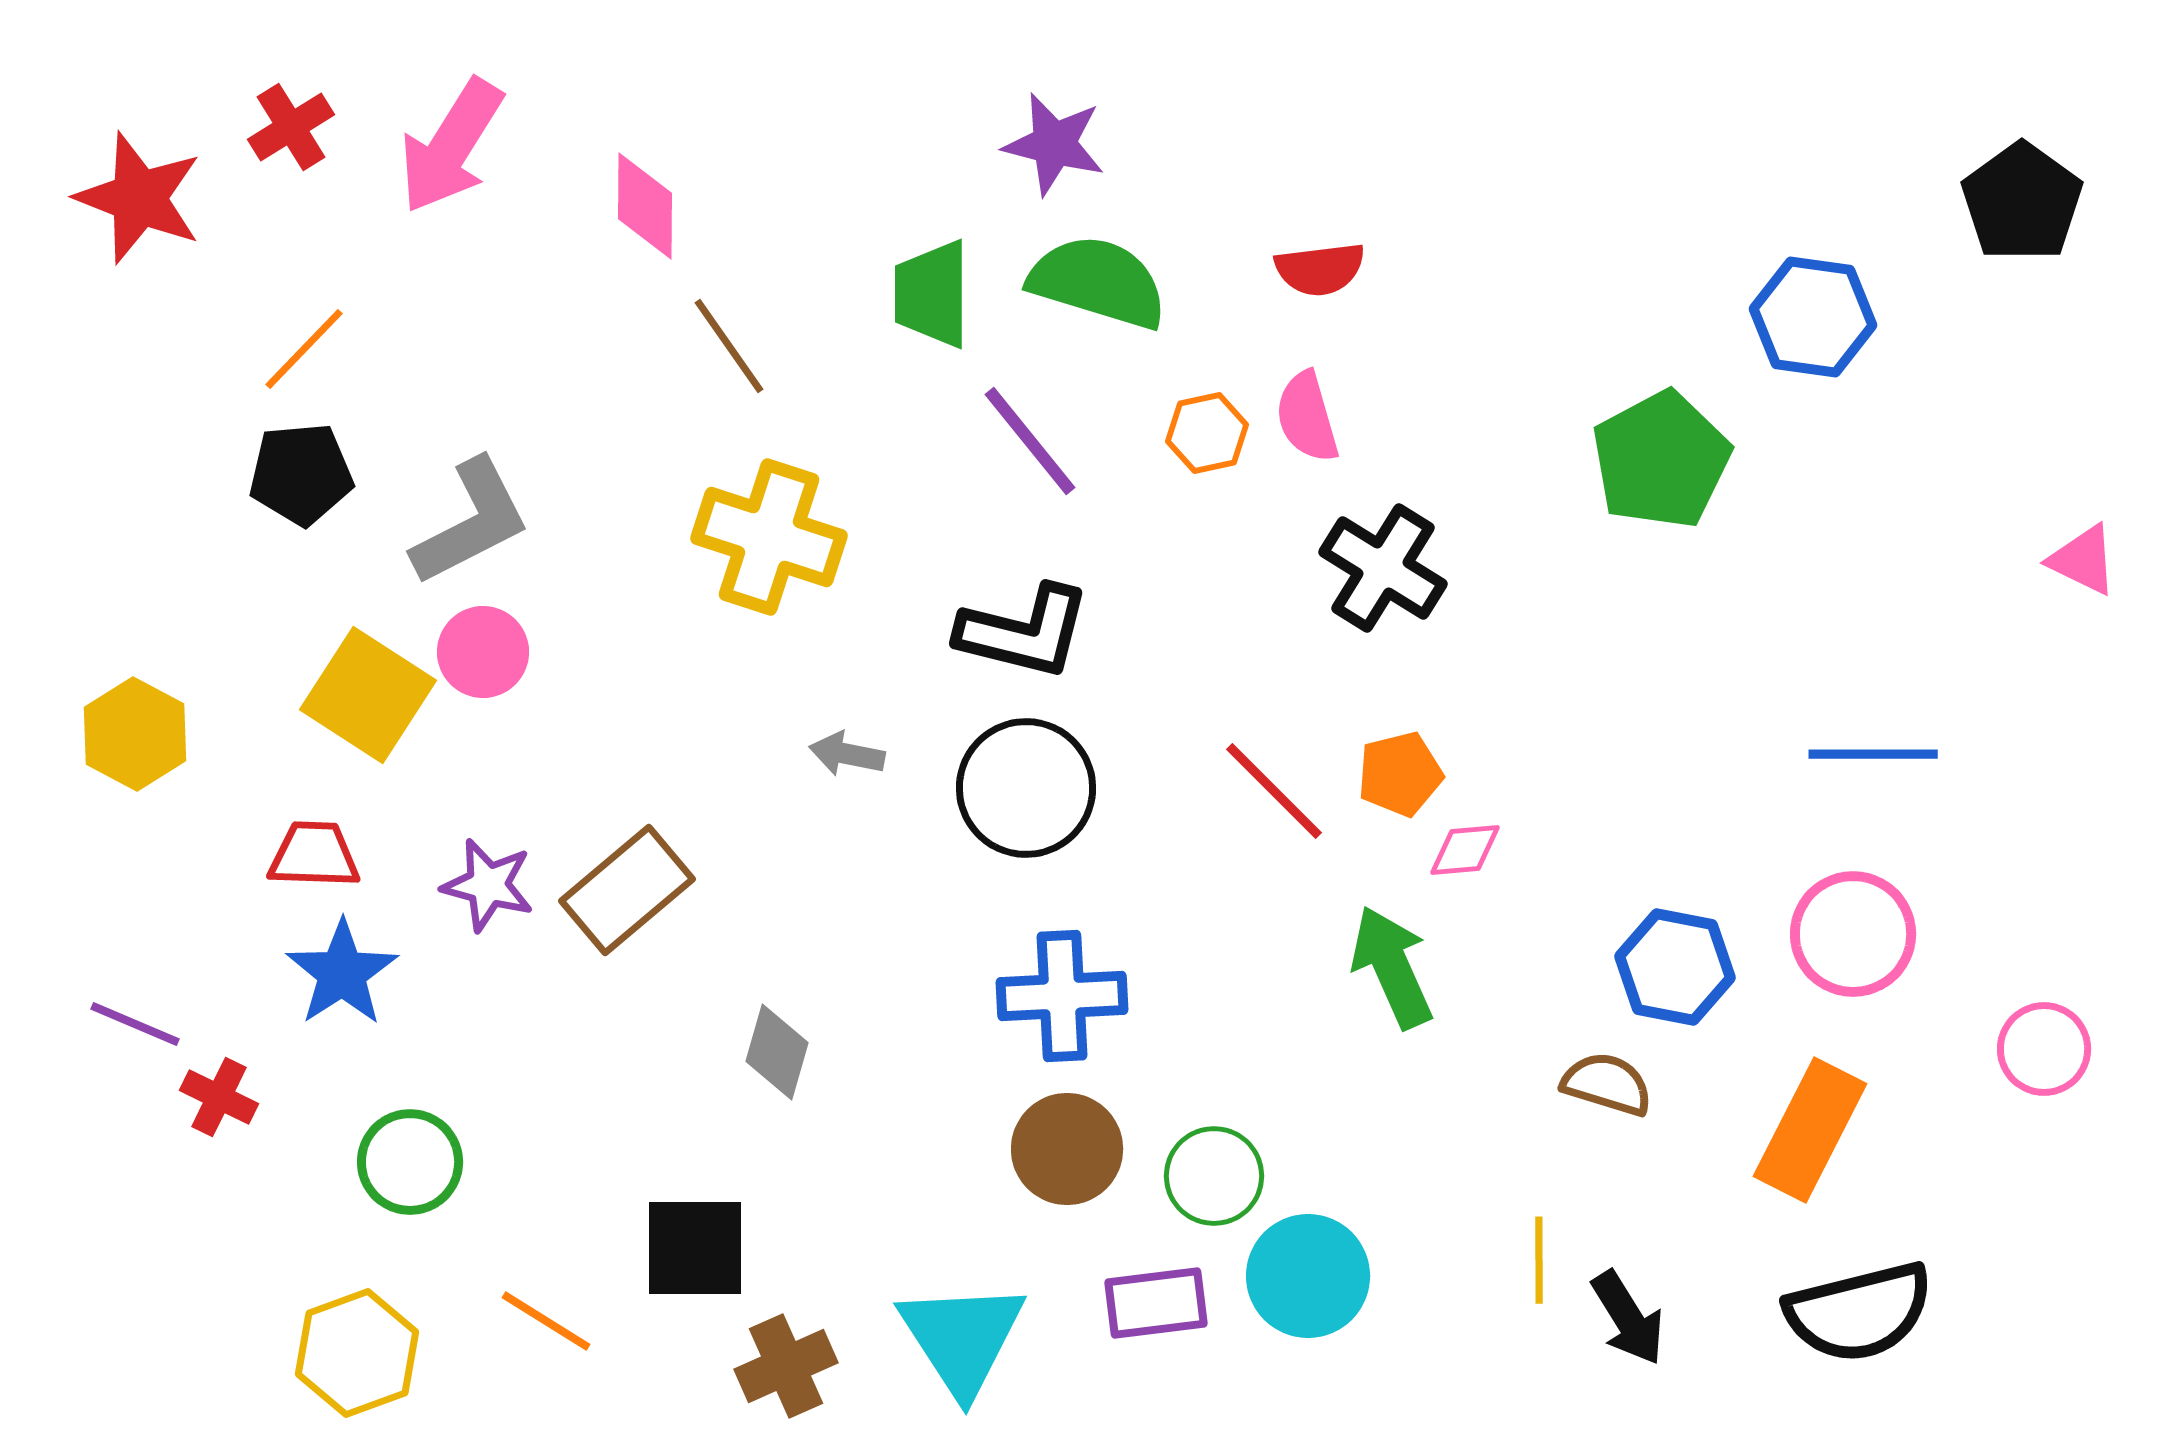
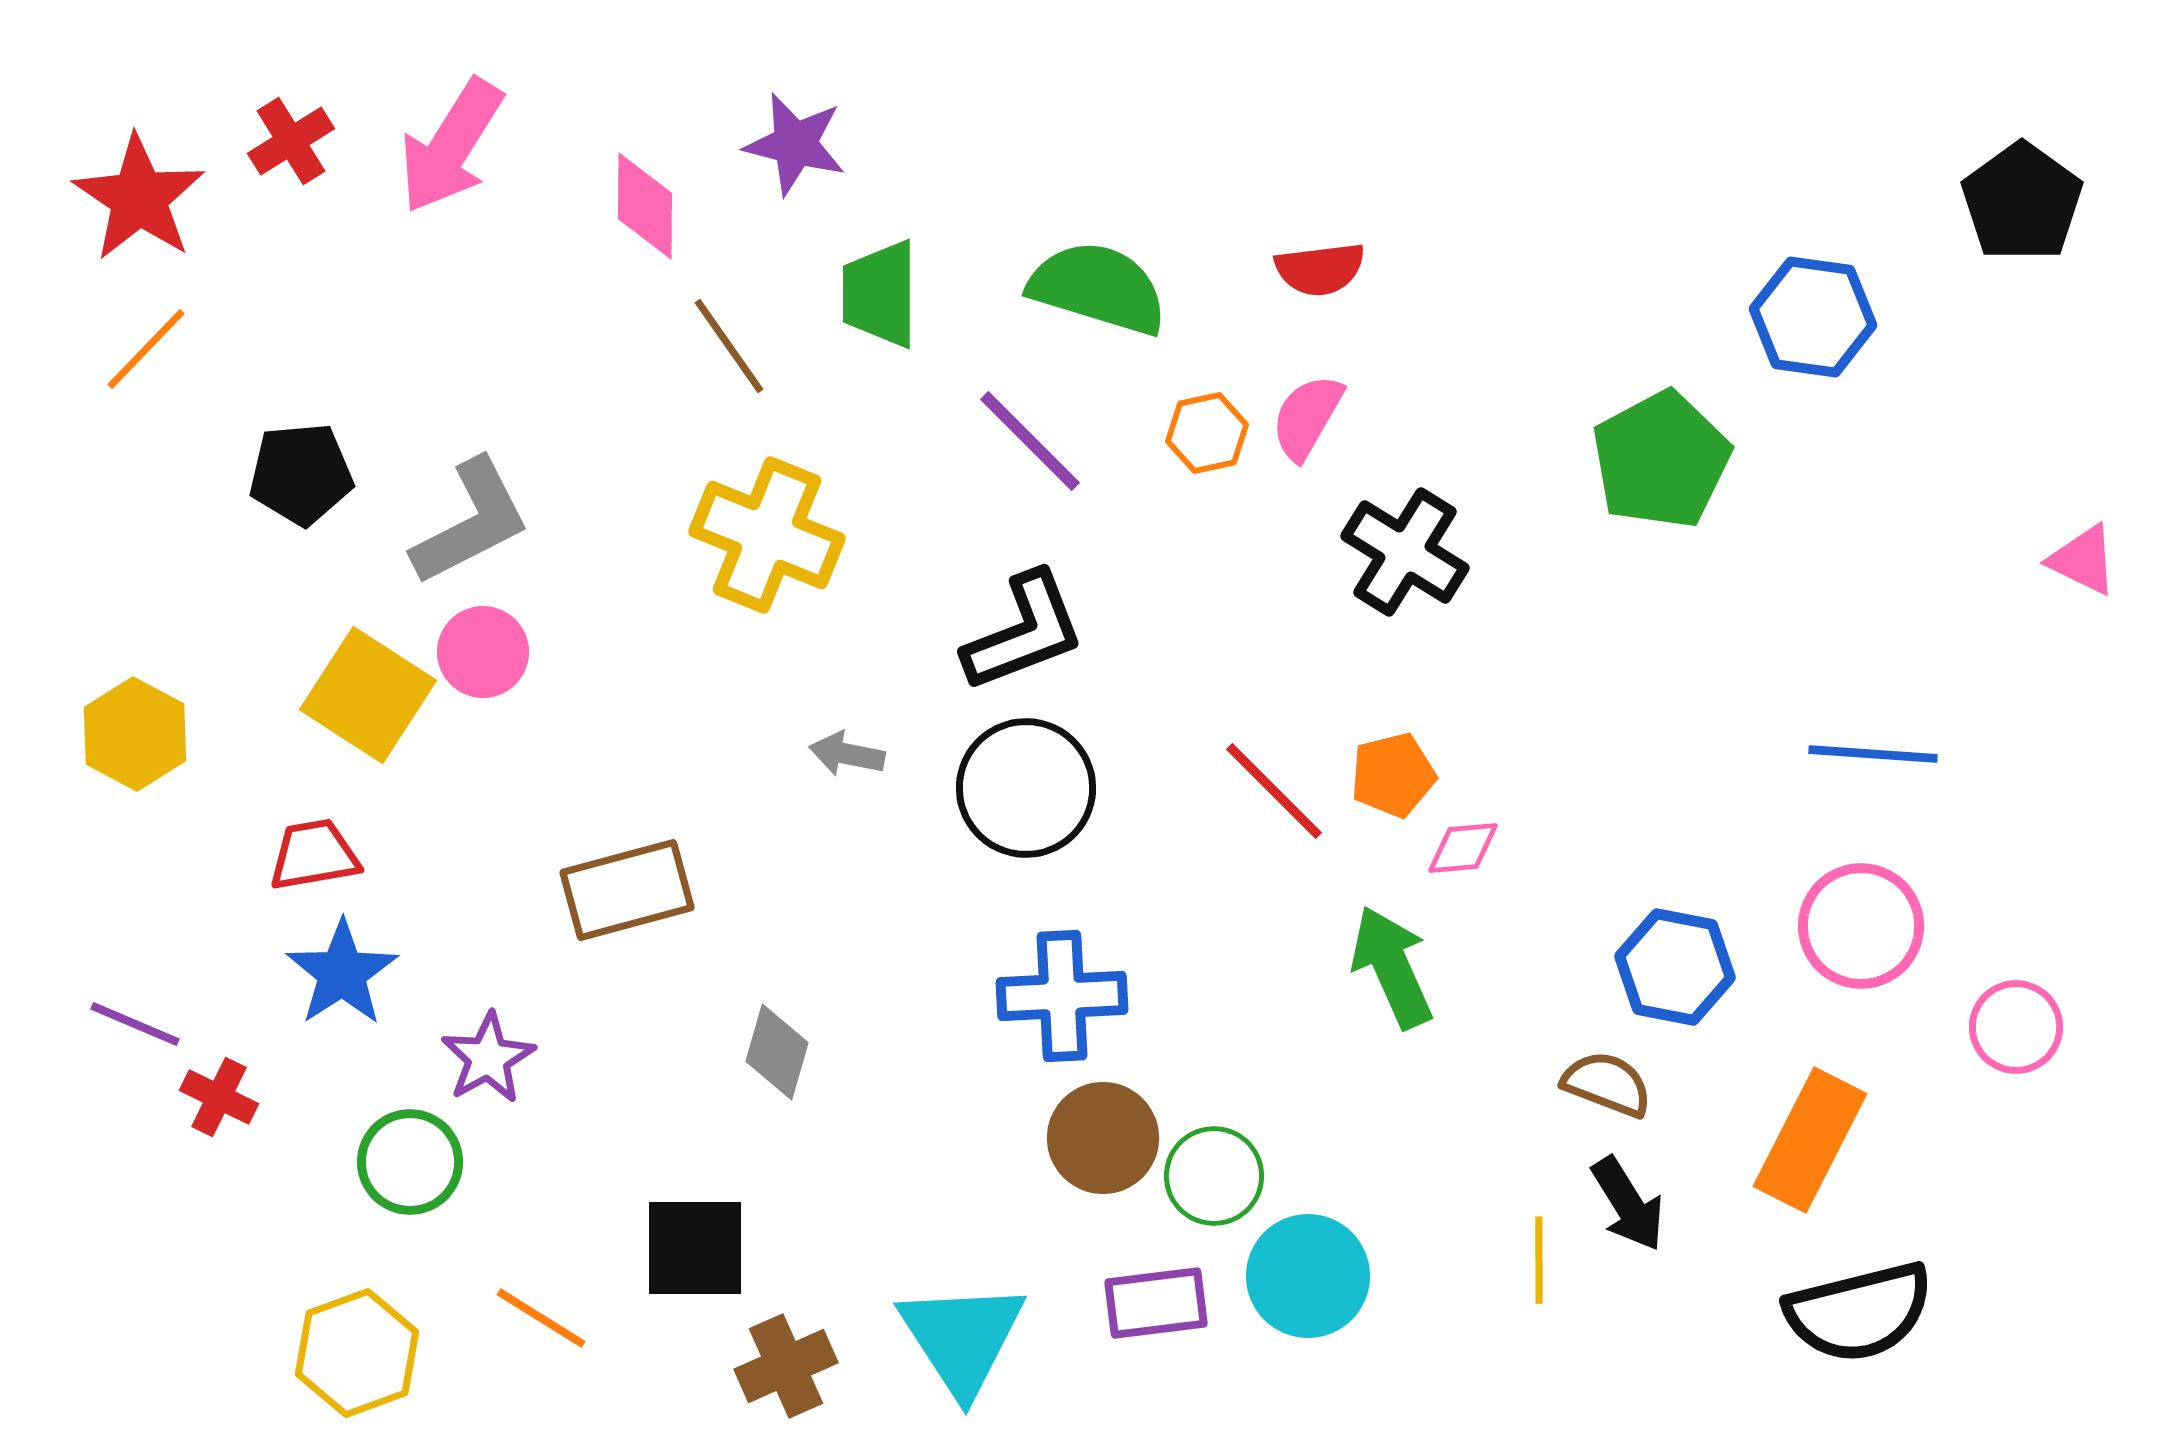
red cross at (291, 127): moved 14 px down
purple star at (1054, 144): moved 259 px left
red star at (139, 198): rotated 13 degrees clockwise
green semicircle at (1098, 282): moved 6 px down
green trapezoid at (932, 294): moved 52 px left
orange line at (304, 349): moved 158 px left
pink semicircle at (1307, 417): rotated 46 degrees clockwise
purple line at (1030, 441): rotated 6 degrees counterclockwise
yellow cross at (769, 537): moved 2 px left, 2 px up; rotated 4 degrees clockwise
black cross at (1383, 568): moved 22 px right, 16 px up
black L-shape at (1024, 632): rotated 35 degrees counterclockwise
blue line at (1873, 754): rotated 4 degrees clockwise
orange pentagon at (1400, 774): moved 7 px left, 1 px down
pink diamond at (1465, 850): moved 2 px left, 2 px up
red trapezoid at (314, 855): rotated 12 degrees counterclockwise
purple star at (488, 885): moved 173 px down; rotated 28 degrees clockwise
brown rectangle at (627, 890): rotated 25 degrees clockwise
pink circle at (1853, 934): moved 8 px right, 8 px up
pink circle at (2044, 1049): moved 28 px left, 22 px up
brown semicircle at (1607, 1084): rotated 4 degrees clockwise
orange rectangle at (1810, 1130): moved 10 px down
brown circle at (1067, 1149): moved 36 px right, 11 px up
black arrow at (1628, 1318): moved 114 px up
orange line at (546, 1321): moved 5 px left, 3 px up
